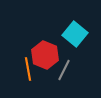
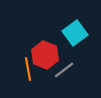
cyan square: moved 1 px up; rotated 15 degrees clockwise
gray line: rotated 25 degrees clockwise
